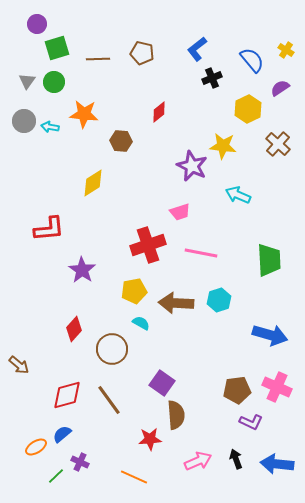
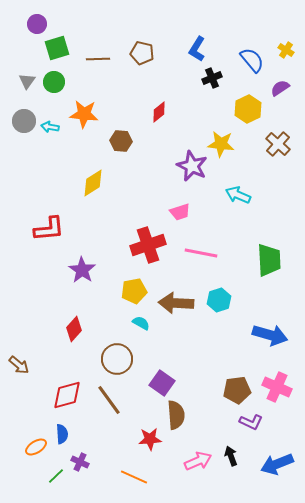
blue L-shape at (197, 49): rotated 20 degrees counterclockwise
yellow star at (223, 146): moved 2 px left, 2 px up
brown circle at (112, 349): moved 5 px right, 10 px down
blue semicircle at (62, 434): rotated 126 degrees clockwise
black arrow at (236, 459): moved 5 px left, 3 px up
blue arrow at (277, 464): rotated 28 degrees counterclockwise
